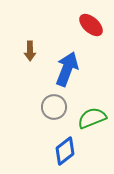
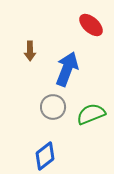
gray circle: moved 1 px left
green semicircle: moved 1 px left, 4 px up
blue diamond: moved 20 px left, 5 px down
